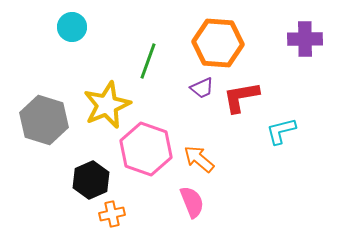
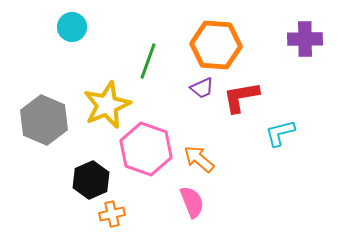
orange hexagon: moved 2 px left, 2 px down
gray hexagon: rotated 6 degrees clockwise
cyan L-shape: moved 1 px left, 2 px down
